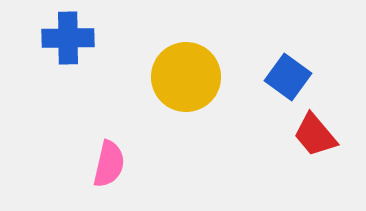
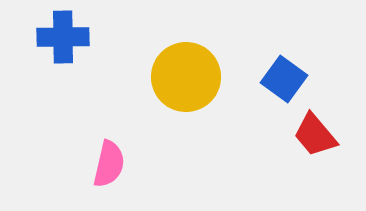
blue cross: moved 5 px left, 1 px up
blue square: moved 4 px left, 2 px down
